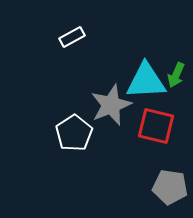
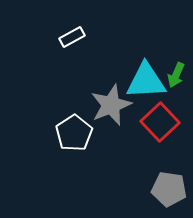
red square: moved 4 px right, 4 px up; rotated 33 degrees clockwise
gray pentagon: moved 1 px left, 2 px down
